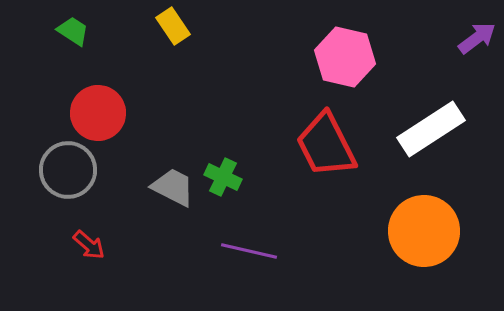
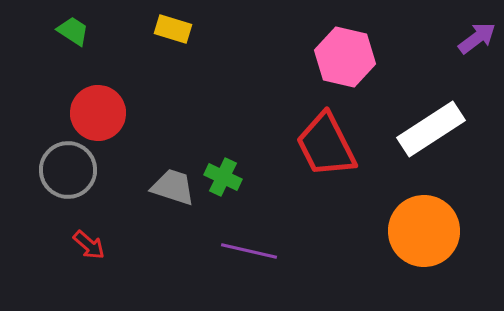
yellow rectangle: moved 3 px down; rotated 39 degrees counterclockwise
gray trapezoid: rotated 9 degrees counterclockwise
